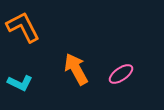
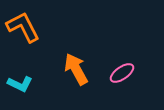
pink ellipse: moved 1 px right, 1 px up
cyan L-shape: moved 1 px down
